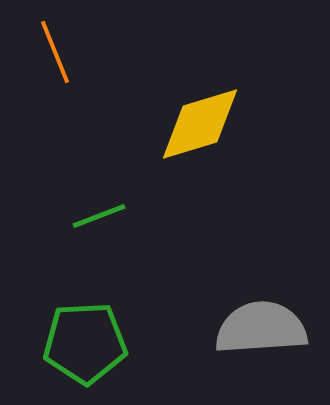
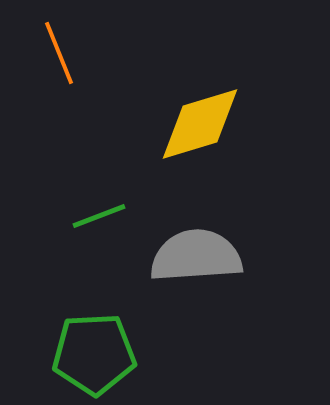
orange line: moved 4 px right, 1 px down
gray semicircle: moved 65 px left, 72 px up
green pentagon: moved 9 px right, 11 px down
